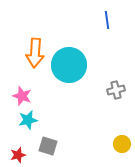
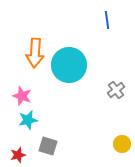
gray cross: rotated 24 degrees counterclockwise
